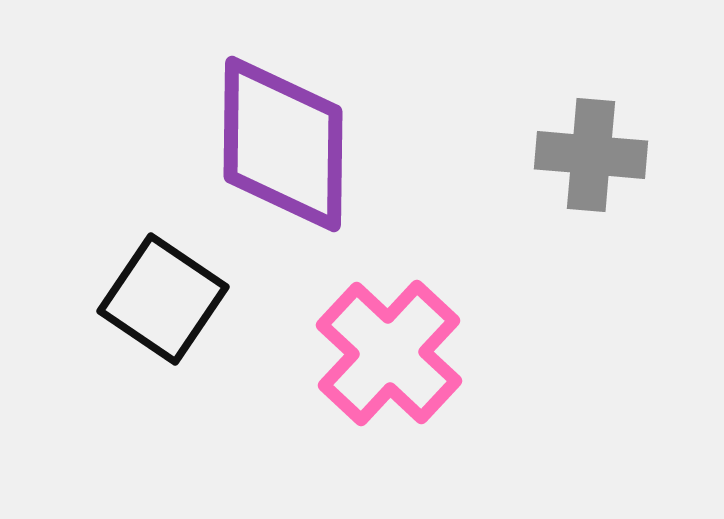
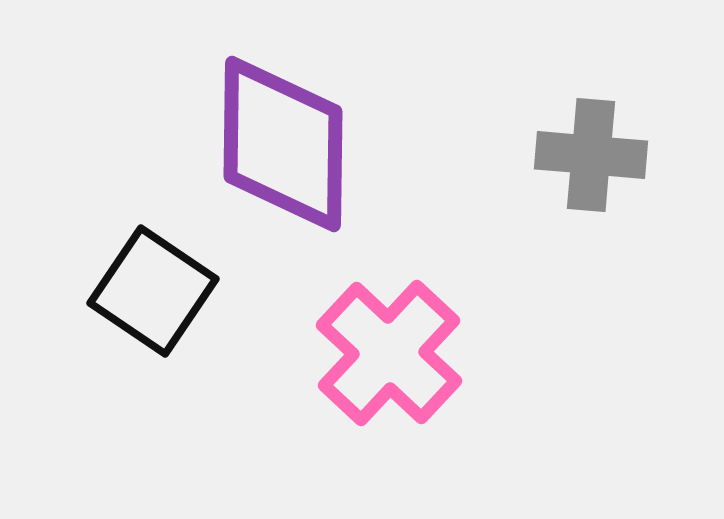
black square: moved 10 px left, 8 px up
